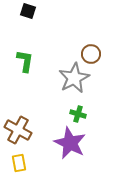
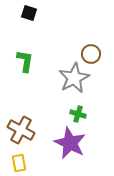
black square: moved 1 px right, 2 px down
brown cross: moved 3 px right
